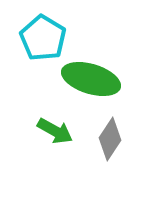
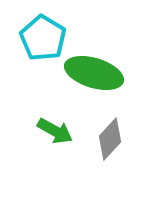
green ellipse: moved 3 px right, 6 px up
gray diamond: rotated 9 degrees clockwise
